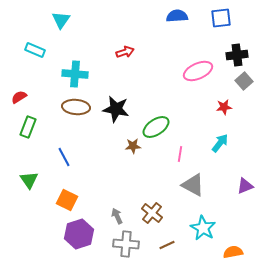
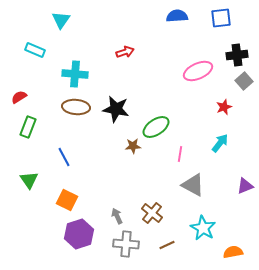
red star: rotated 14 degrees counterclockwise
